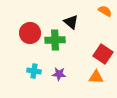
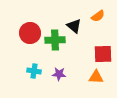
orange semicircle: moved 7 px left, 5 px down; rotated 112 degrees clockwise
black triangle: moved 3 px right, 4 px down
red square: rotated 36 degrees counterclockwise
